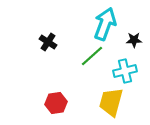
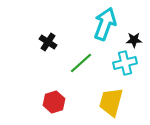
green line: moved 11 px left, 7 px down
cyan cross: moved 8 px up
red hexagon: moved 2 px left, 1 px up; rotated 10 degrees counterclockwise
